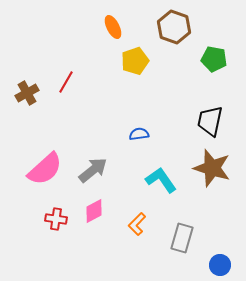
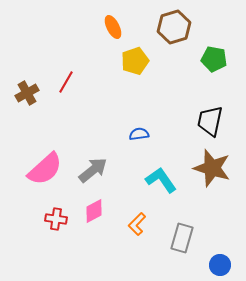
brown hexagon: rotated 24 degrees clockwise
